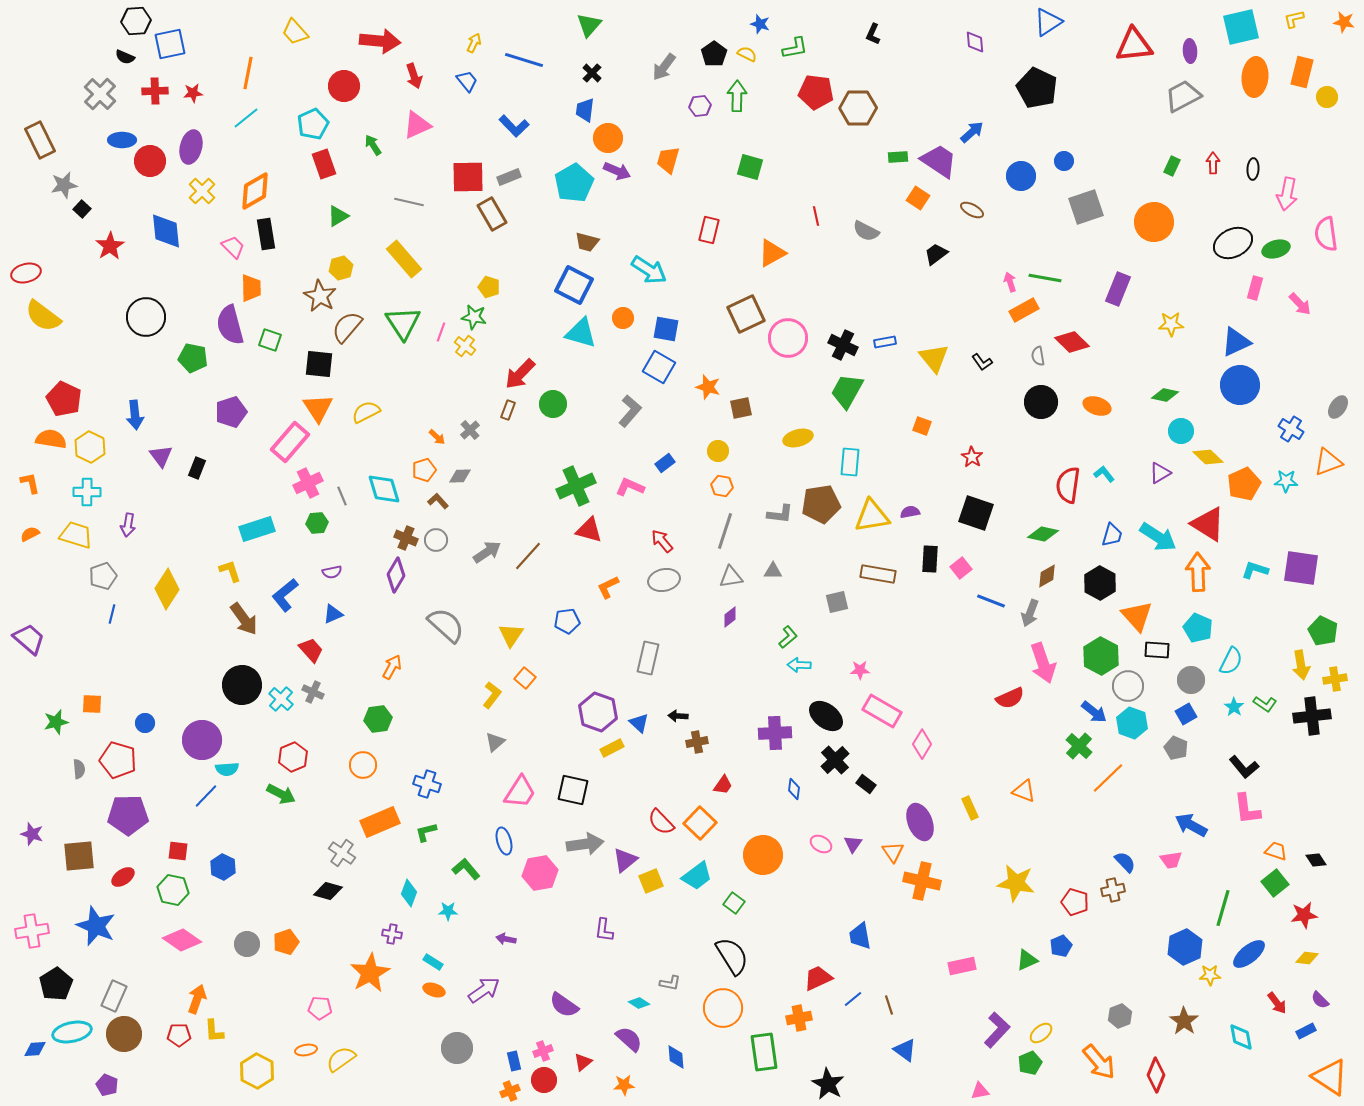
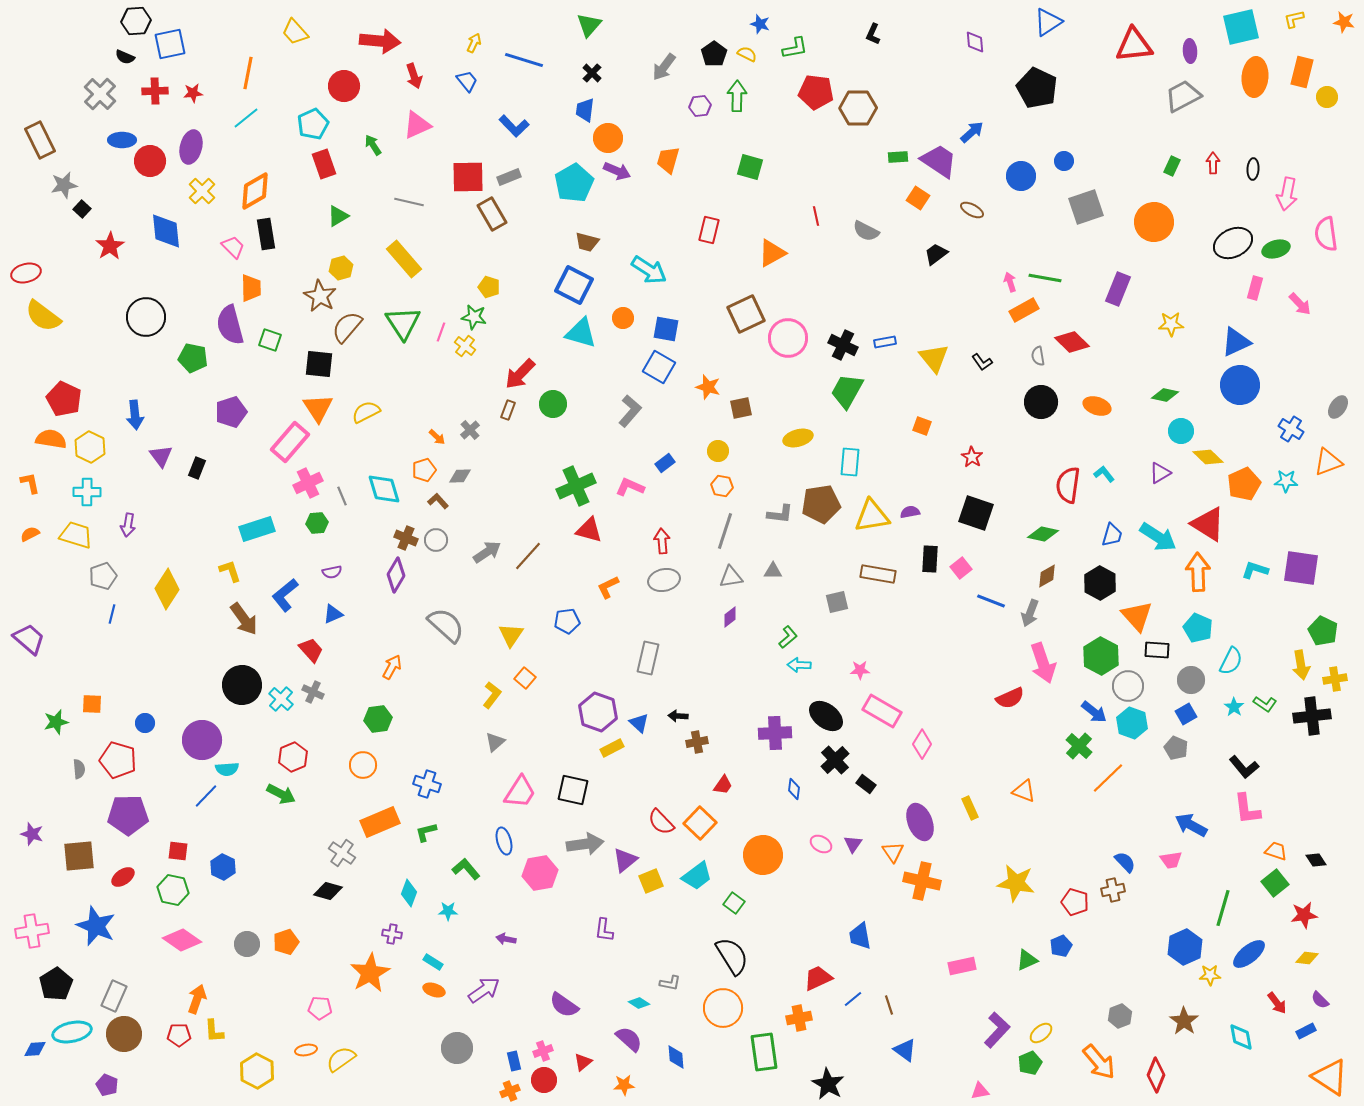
red arrow at (662, 541): rotated 35 degrees clockwise
